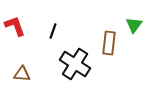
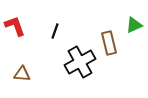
green triangle: rotated 30 degrees clockwise
black line: moved 2 px right
brown rectangle: rotated 20 degrees counterclockwise
black cross: moved 5 px right, 2 px up; rotated 28 degrees clockwise
